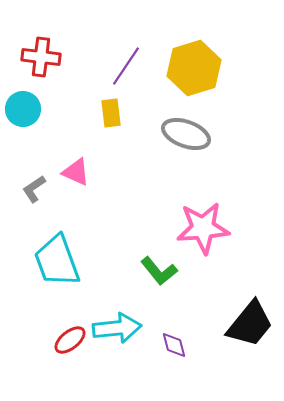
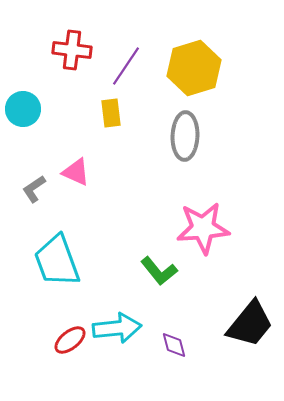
red cross: moved 31 px right, 7 px up
gray ellipse: moved 1 px left, 2 px down; rotated 72 degrees clockwise
